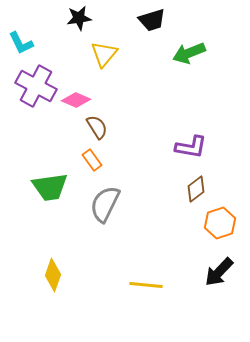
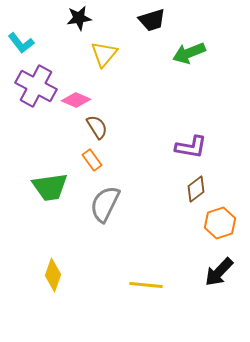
cyan L-shape: rotated 12 degrees counterclockwise
